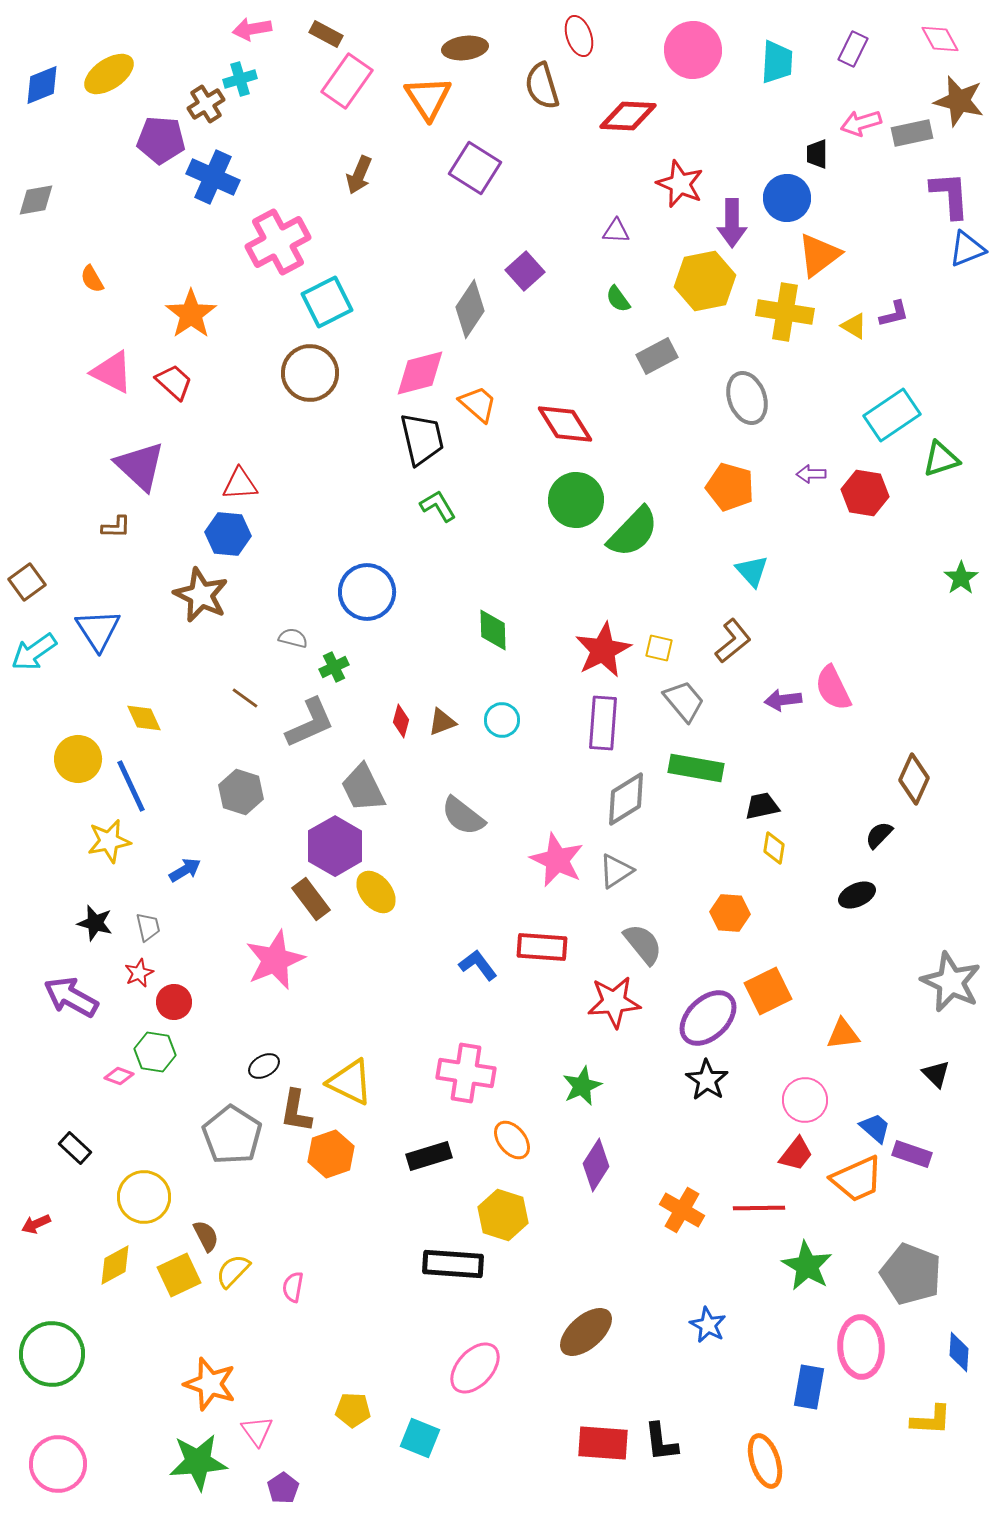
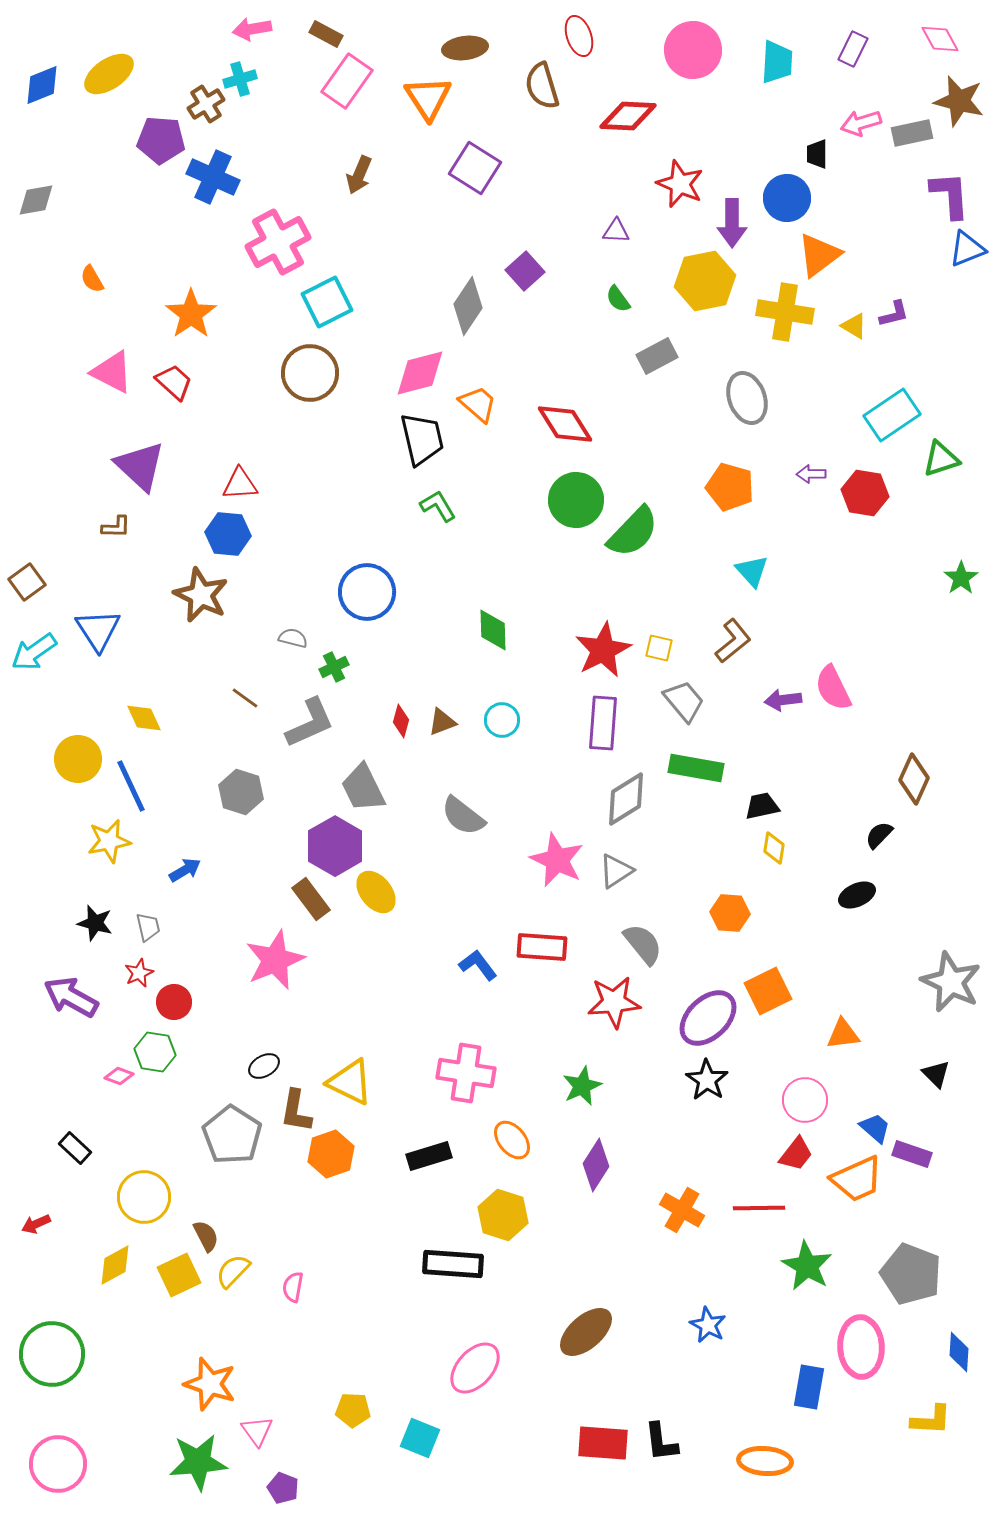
gray diamond at (470, 309): moved 2 px left, 3 px up
orange ellipse at (765, 1461): rotated 68 degrees counterclockwise
purple pentagon at (283, 1488): rotated 16 degrees counterclockwise
